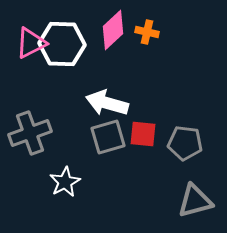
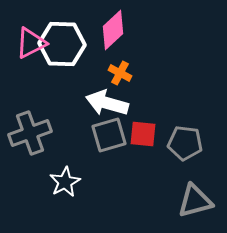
orange cross: moved 27 px left, 41 px down; rotated 15 degrees clockwise
gray square: moved 1 px right, 2 px up
